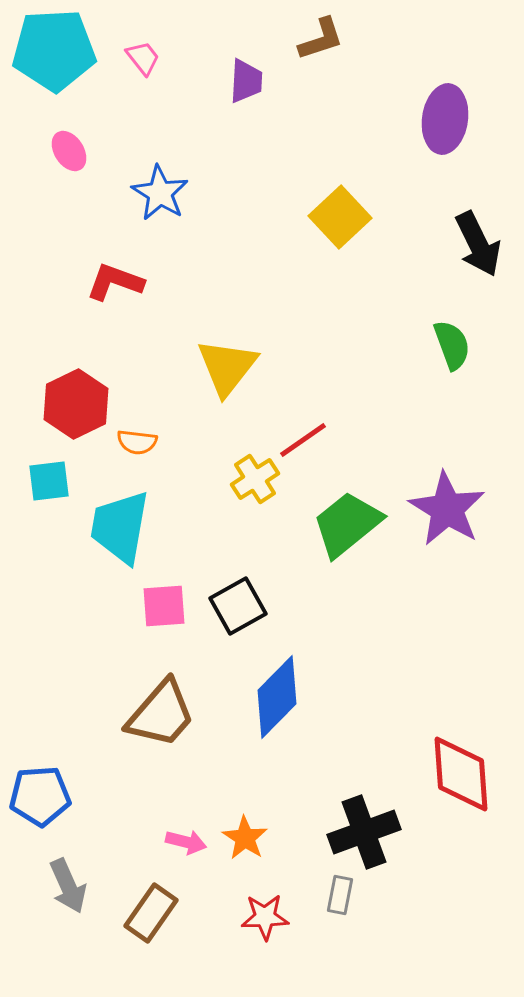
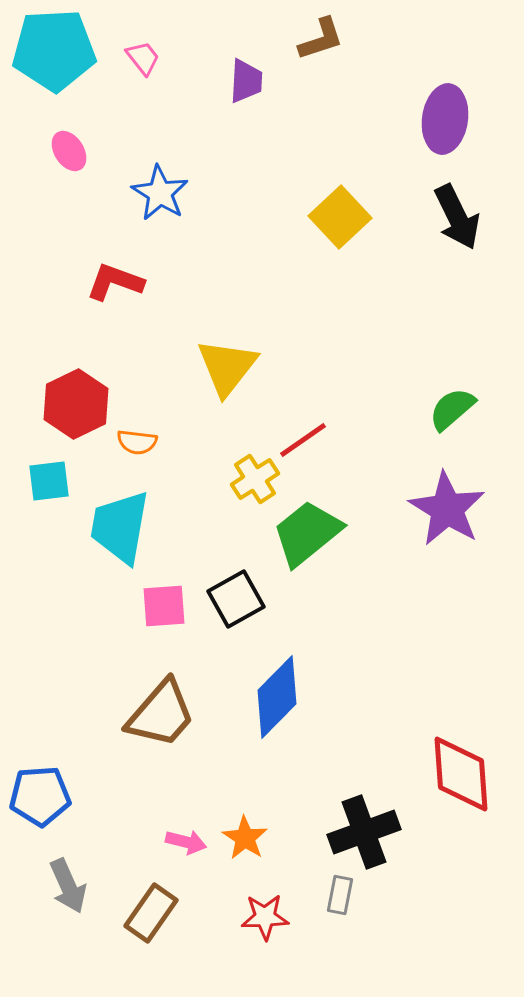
black arrow: moved 21 px left, 27 px up
green semicircle: moved 64 px down; rotated 111 degrees counterclockwise
green trapezoid: moved 40 px left, 9 px down
black square: moved 2 px left, 7 px up
